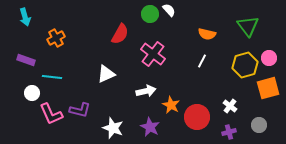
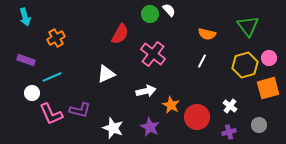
cyan line: rotated 30 degrees counterclockwise
